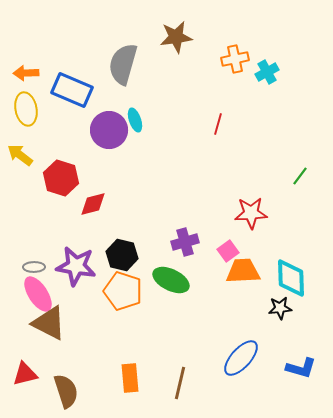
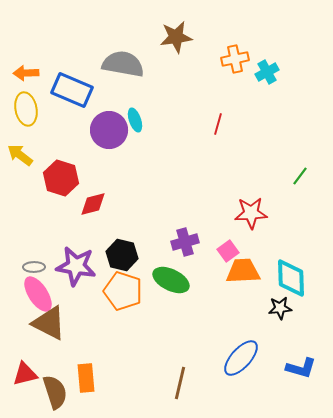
gray semicircle: rotated 84 degrees clockwise
orange rectangle: moved 44 px left
brown semicircle: moved 11 px left, 1 px down
